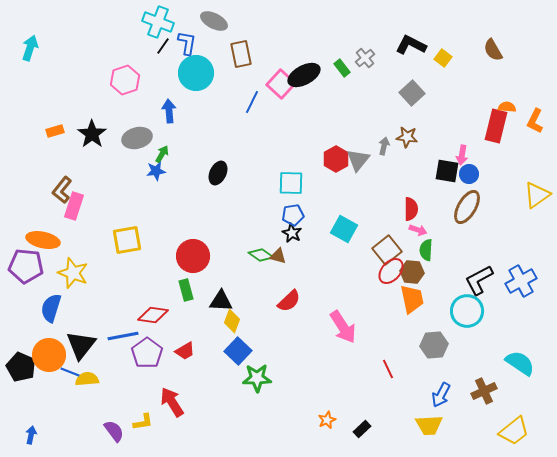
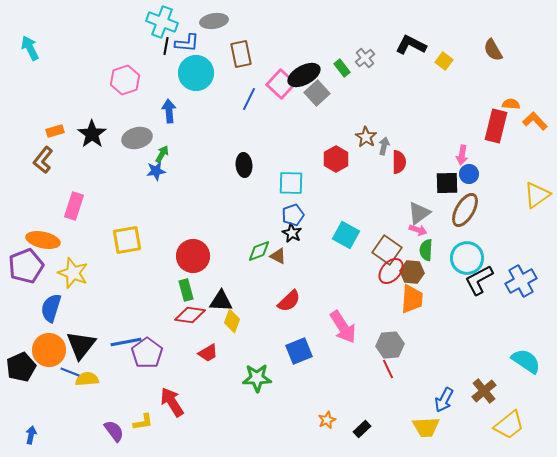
gray ellipse at (214, 21): rotated 36 degrees counterclockwise
cyan cross at (158, 22): moved 4 px right
blue L-shape at (187, 43): rotated 85 degrees clockwise
black line at (163, 46): moved 3 px right; rotated 24 degrees counterclockwise
cyan arrow at (30, 48): rotated 45 degrees counterclockwise
yellow square at (443, 58): moved 1 px right, 3 px down
gray square at (412, 93): moved 95 px left
blue line at (252, 102): moved 3 px left, 3 px up
orange semicircle at (507, 107): moved 4 px right, 3 px up
orange L-shape at (535, 121): rotated 110 degrees clockwise
brown star at (407, 137): moved 41 px left; rotated 25 degrees clockwise
gray triangle at (358, 160): moved 61 px right, 53 px down; rotated 15 degrees clockwise
black square at (447, 171): moved 12 px down; rotated 10 degrees counterclockwise
black ellipse at (218, 173): moved 26 px right, 8 px up; rotated 30 degrees counterclockwise
brown L-shape at (62, 190): moved 19 px left, 30 px up
brown ellipse at (467, 207): moved 2 px left, 3 px down
red semicircle at (411, 209): moved 12 px left, 47 px up
blue pentagon at (293, 215): rotated 10 degrees counterclockwise
cyan square at (344, 229): moved 2 px right, 6 px down
brown square at (387, 250): rotated 16 degrees counterclockwise
green diamond at (261, 255): moved 2 px left, 4 px up; rotated 55 degrees counterclockwise
brown triangle at (278, 256): rotated 12 degrees clockwise
purple pentagon at (26, 266): rotated 28 degrees counterclockwise
orange trapezoid at (412, 299): rotated 16 degrees clockwise
cyan circle at (467, 311): moved 53 px up
red diamond at (153, 315): moved 37 px right
blue line at (123, 336): moved 3 px right, 6 px down
gray hexagon at (434, 345): moved 44 px left
red trapezoid at (185, 351): moved 23 px right, 2 px down
blue square at (238, 351): moved 61 px right; rotated 24 degrees clockwise
orange circle at (49, 355): moved 5 px up
cyan semicircle at (520, 363): moved 6 px right, 2 px up
black pentagon at (21, 367): rotated 24 degrees clockwise
brown cross at (484, 391): rotated 15 degrees counterclockwise
blue arrow at (441, 395): moved 3 px right, 5 px down
yellow trapezoid at (429, 425): moved 3 px left, 2 px down
yellow trapezoid at (514, 431): moved 5 px left, 6 px up
